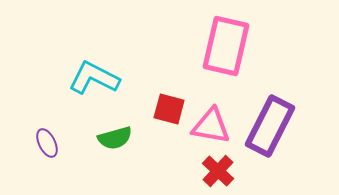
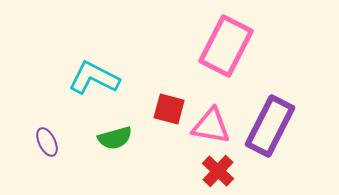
pink rectangle: rotated 14 degrees clockwise
purple ellipse: moved 1 px up
